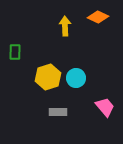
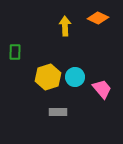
orange diamond: moved 1 px down
cyan circle: moved 1 px left, 1 px up
pink trapezoid: moved 3 px left, 18 px up
